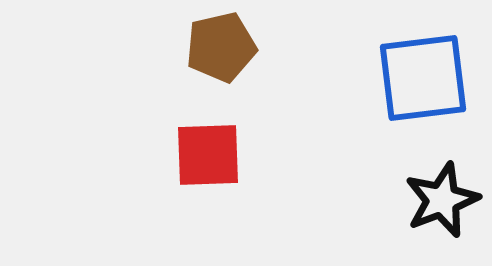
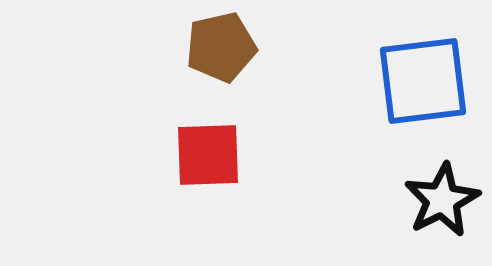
blue square: moved 3 px down
black star: rotated 6 degrees counterclockwise
